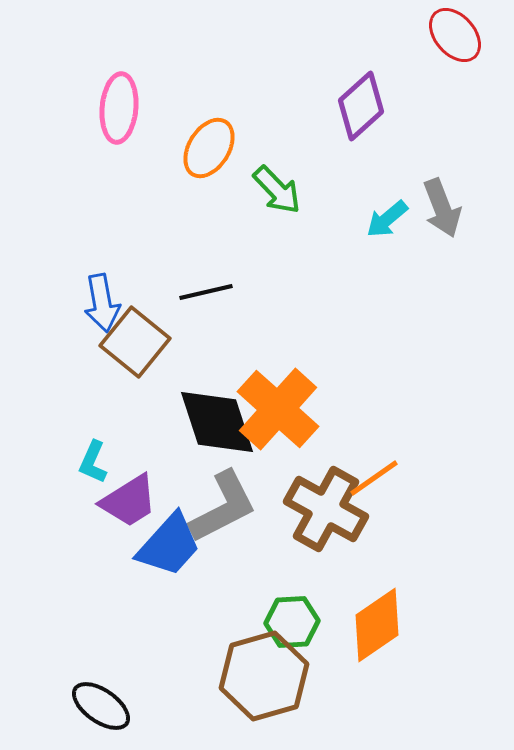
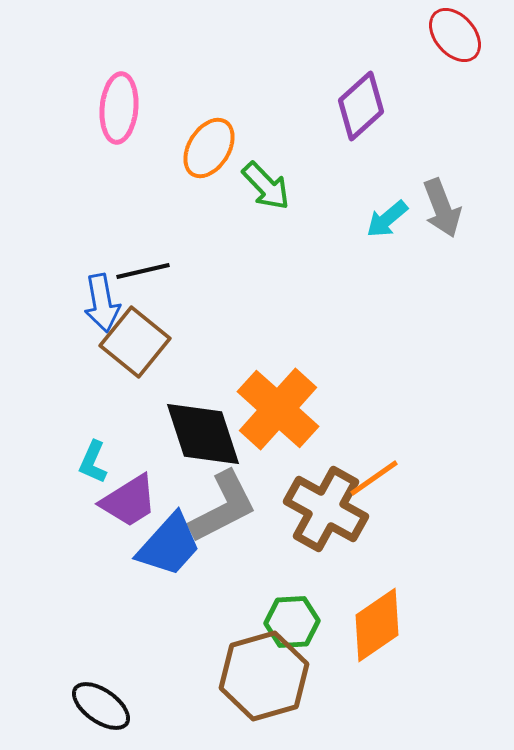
green arrow: moved 11 px left, 4 px up
black line: moved 63 px left, 21 px up
black diamond: moved 14 px left, 12 px down
